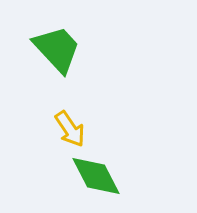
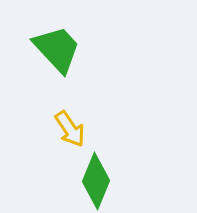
green diamond: moved 5 px down; rotated 50 degrees clockwise
